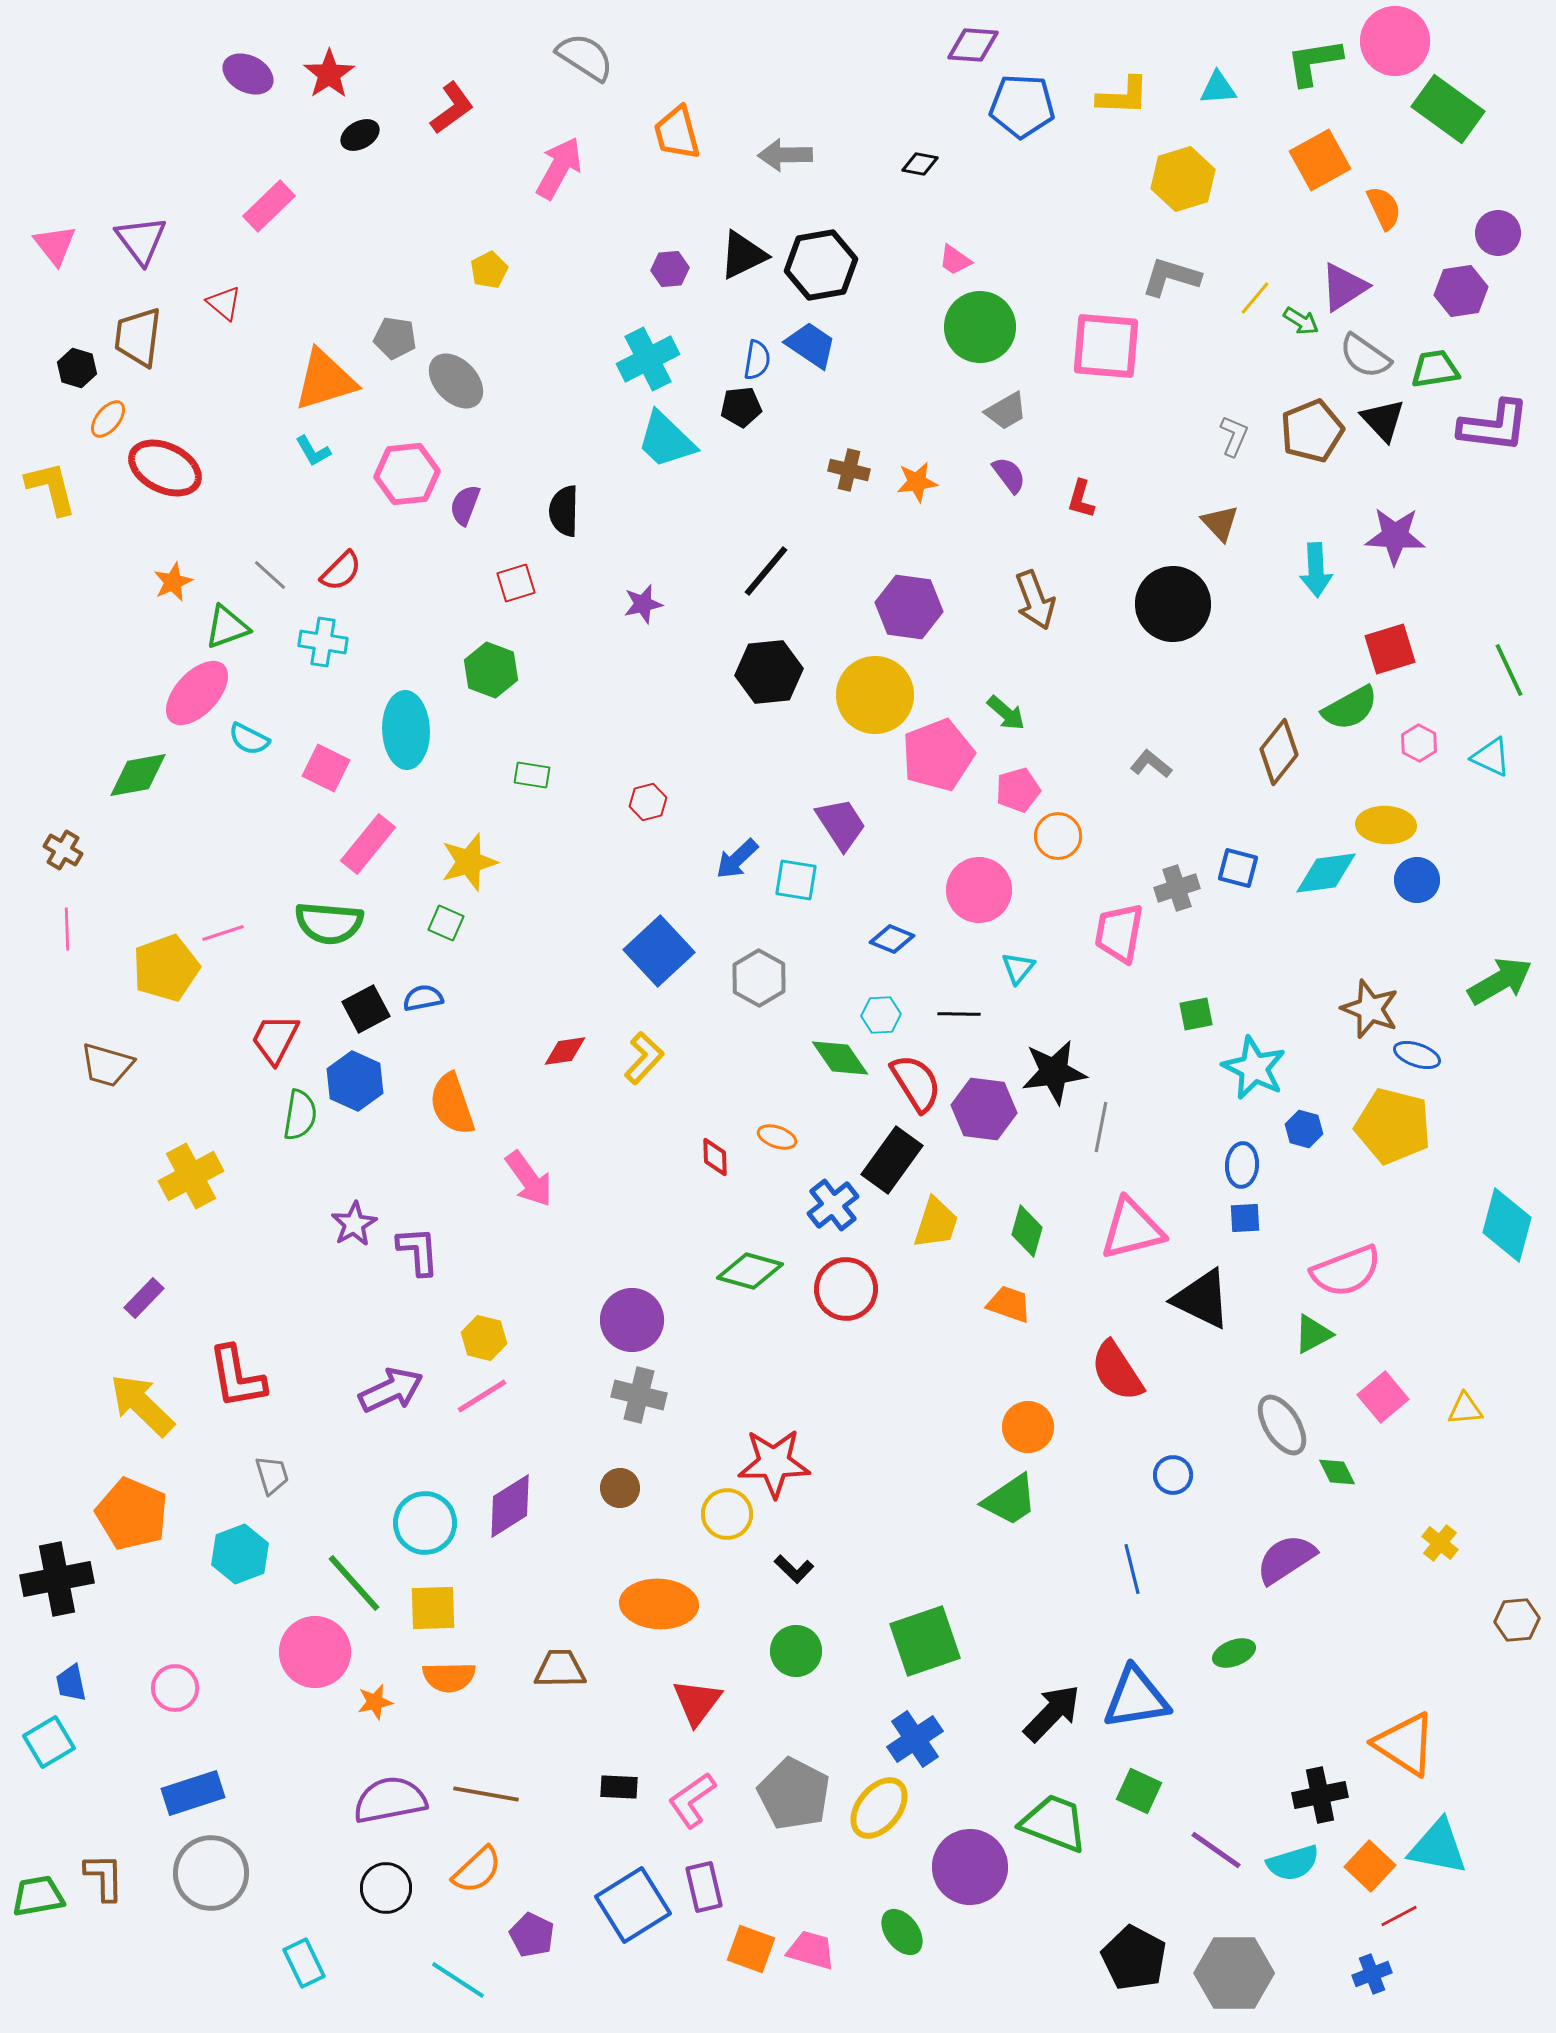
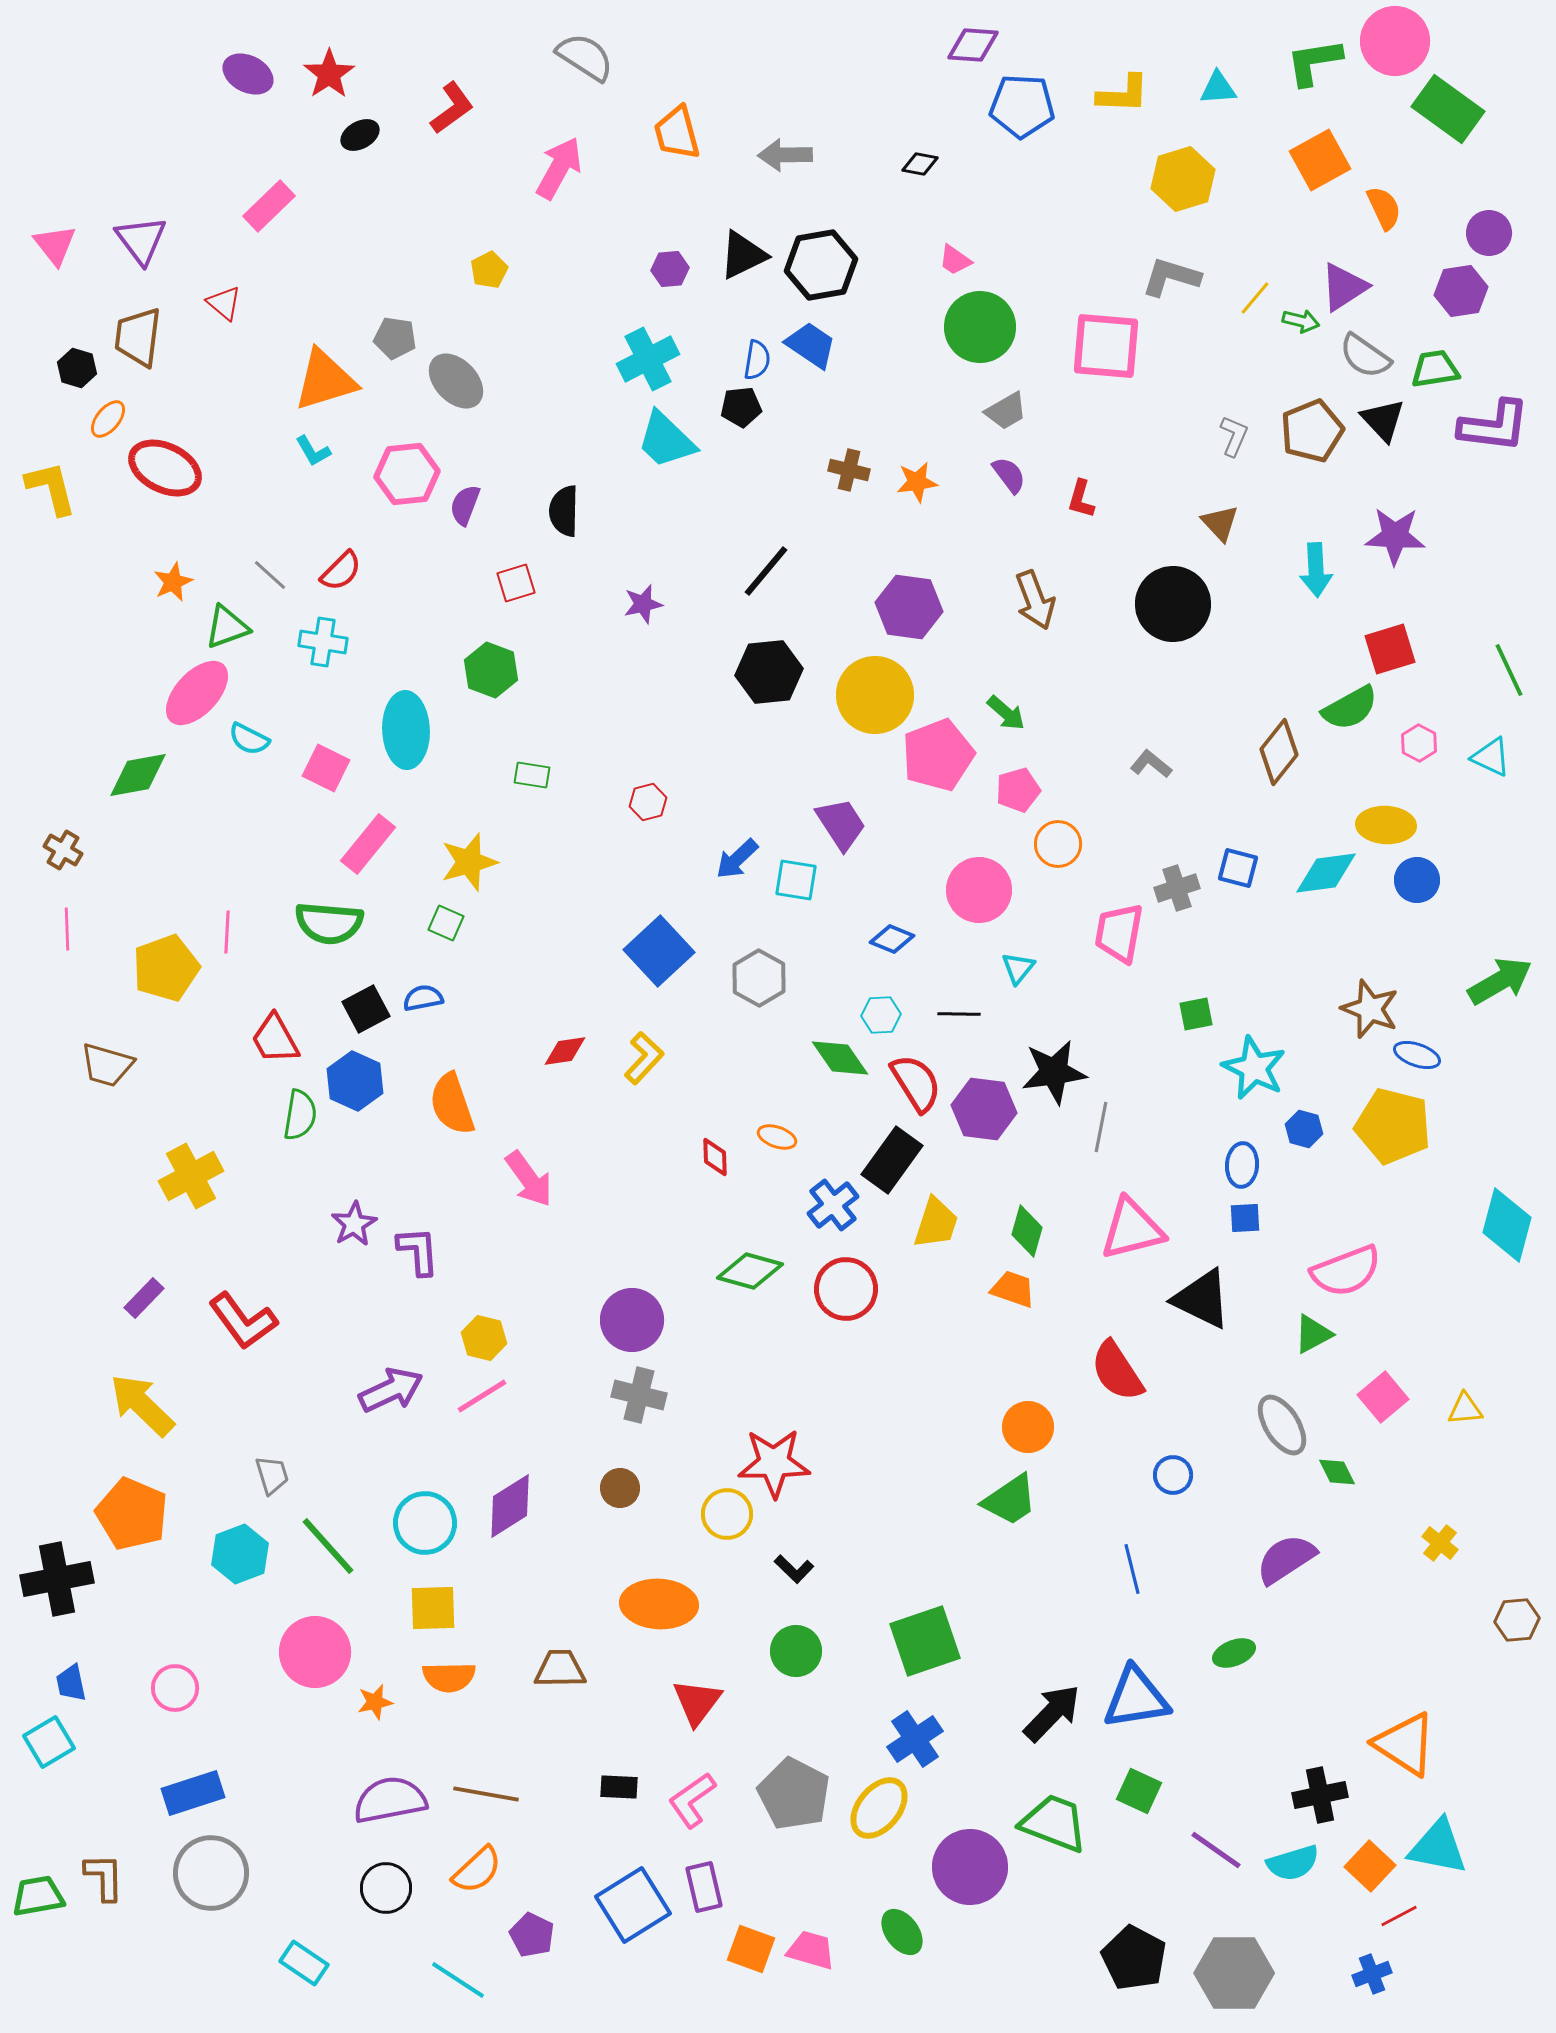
yellow L-shape at (1123, 96): moved 2 px up
purple circle at (1498, 233): moved 9 px left
green arrow at (1301, 321): rotated 18 degrees counterclockwise
orange circle at (1058, 836): moved 8 px down
pink line at (223, 933): moved 4 px right, 1 px up; rotated 69 degrees counterclockwise
red trapezoid at (275, 1039): rotated 56 degrees counterclockwise
orange trapezoid at (1009, 1304): moved 4 px right, 15 px up
red L-shape at (237, 1377): moved 6 px right, 56 px up; rotated 26 degrees counterclockwise
green line at (354, 1583): moved 26 px left, 37 px up
cyan rectangle at (304, 1963): rotated 30 degrees counterclockwise
